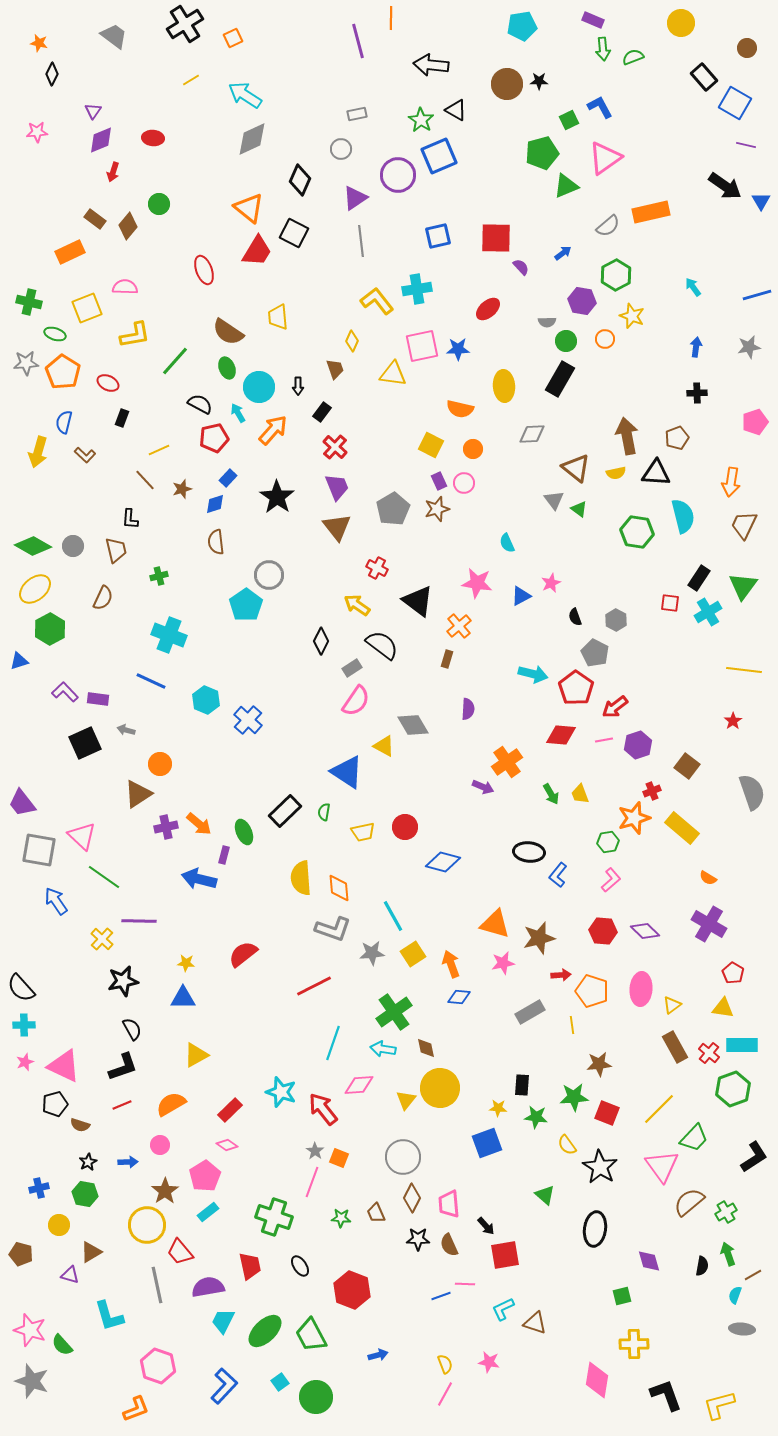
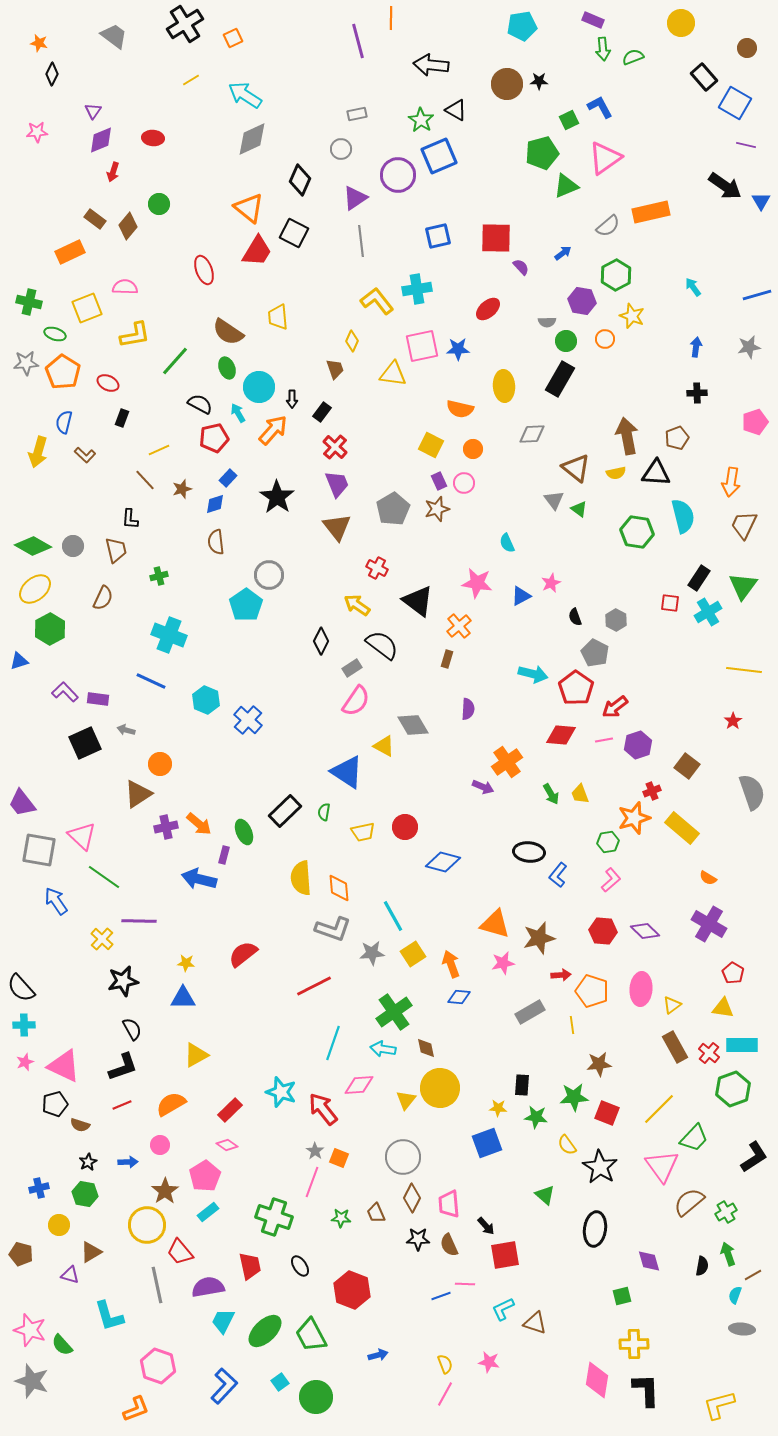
black arrow at (298, 386): moved 6 px left, 13 px down
purple trapezoid at (337, 487): moved 3 px up
black L-shape at (666, 1395): moved 20 px left, 5 px up; rotated 18 degrees clockwise
